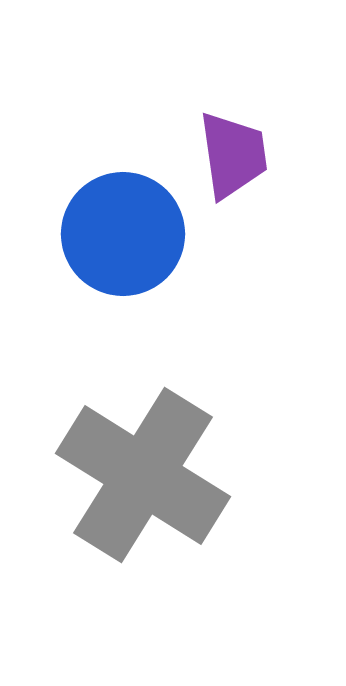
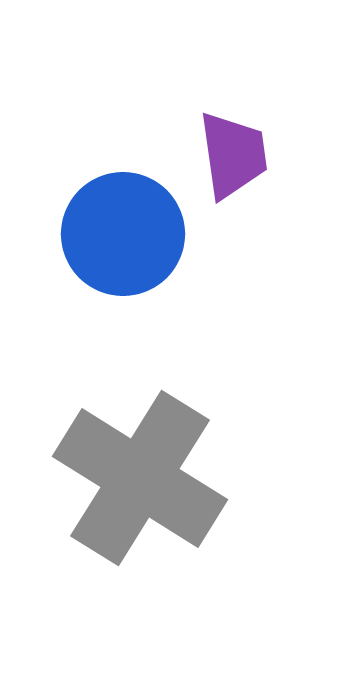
gray cross: moved 3 px left, 3 px down
